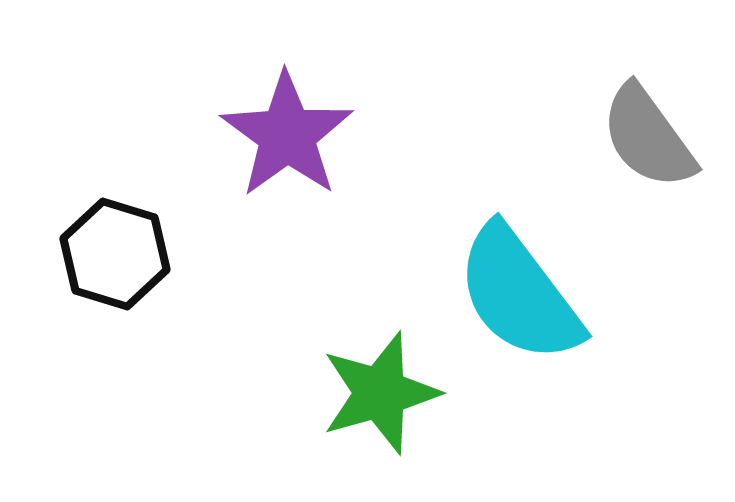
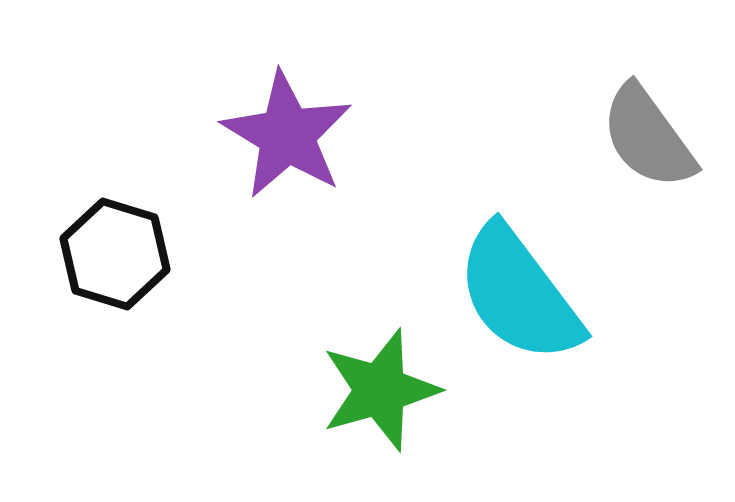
purple star: rotated 5 degrees counterclockwise
green star: moved 3 px up
